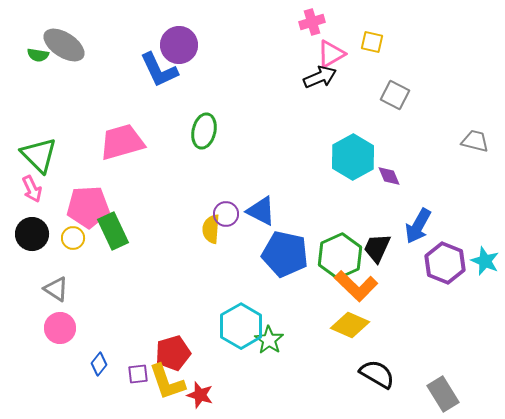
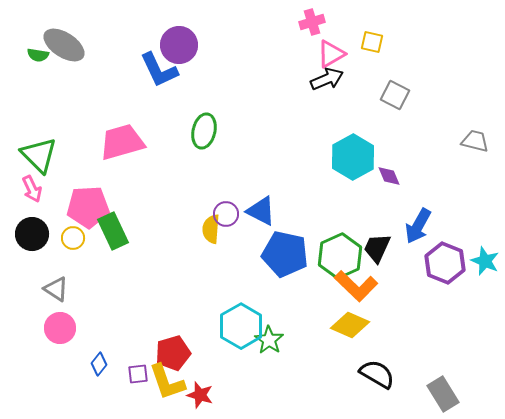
black arrow at (320, 77): moved 7 px right, 2 px down
